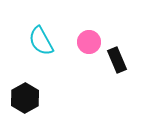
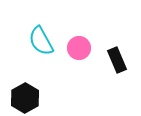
pink circle: moved 10 px left, 6 px down
